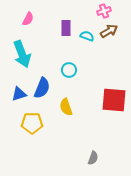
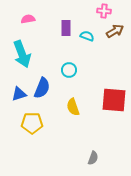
pink cross: rotated 24 degrees clockwise
pink semicircle: rotated 128 degrees counterclockwise
brown arrow: moved 6 px right
yellow semicircle: moved 7 px right
